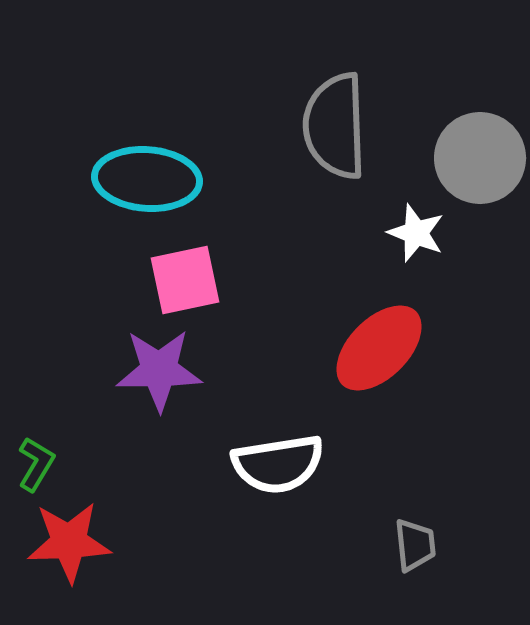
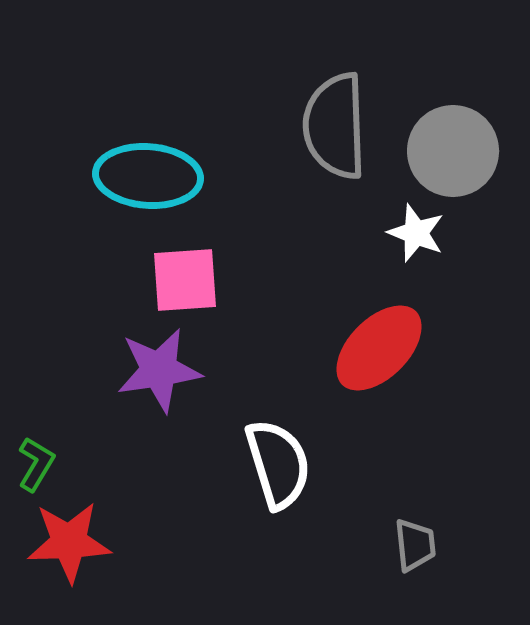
gray circle: moved 27 px left, 7 px up
cyan ellipse: moved 1 px right, 3 px up
pink square: rotated 8 degrees clockwise
purple star: rotated 8 degrees counterclockwise
white semicircle: rotated 98 degrees counterclockwise
